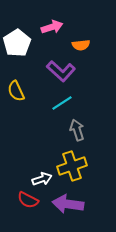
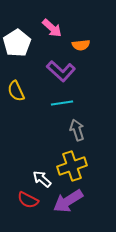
pink arrow: moved 1 px down; rotated 60 degrees clockwise
cyan line: rotated 25 degrees clockwise
white arrow: rotated 120 degrees counterclockwise
purple arrow: moved 3 px up; rotated 40 degrees counterclockwise
